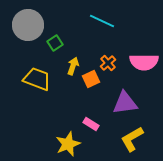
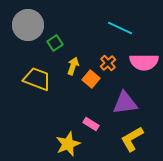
cyan line: moved 18 px right, 7 px down
orange square: rotated 24 degrees counterclockwise
